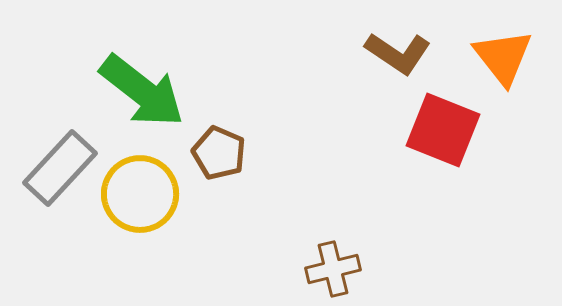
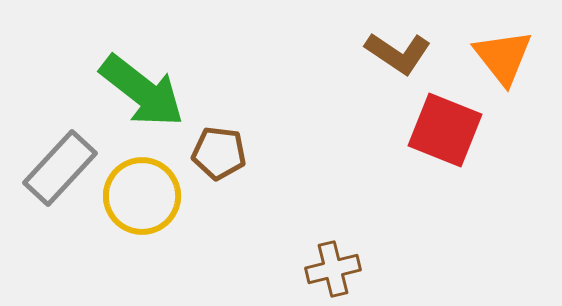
red square: moved 2 px right
brown pentagon: rotated 16 degrees counterclockwise
yellow circle: moved 2 px right, 2 px down
